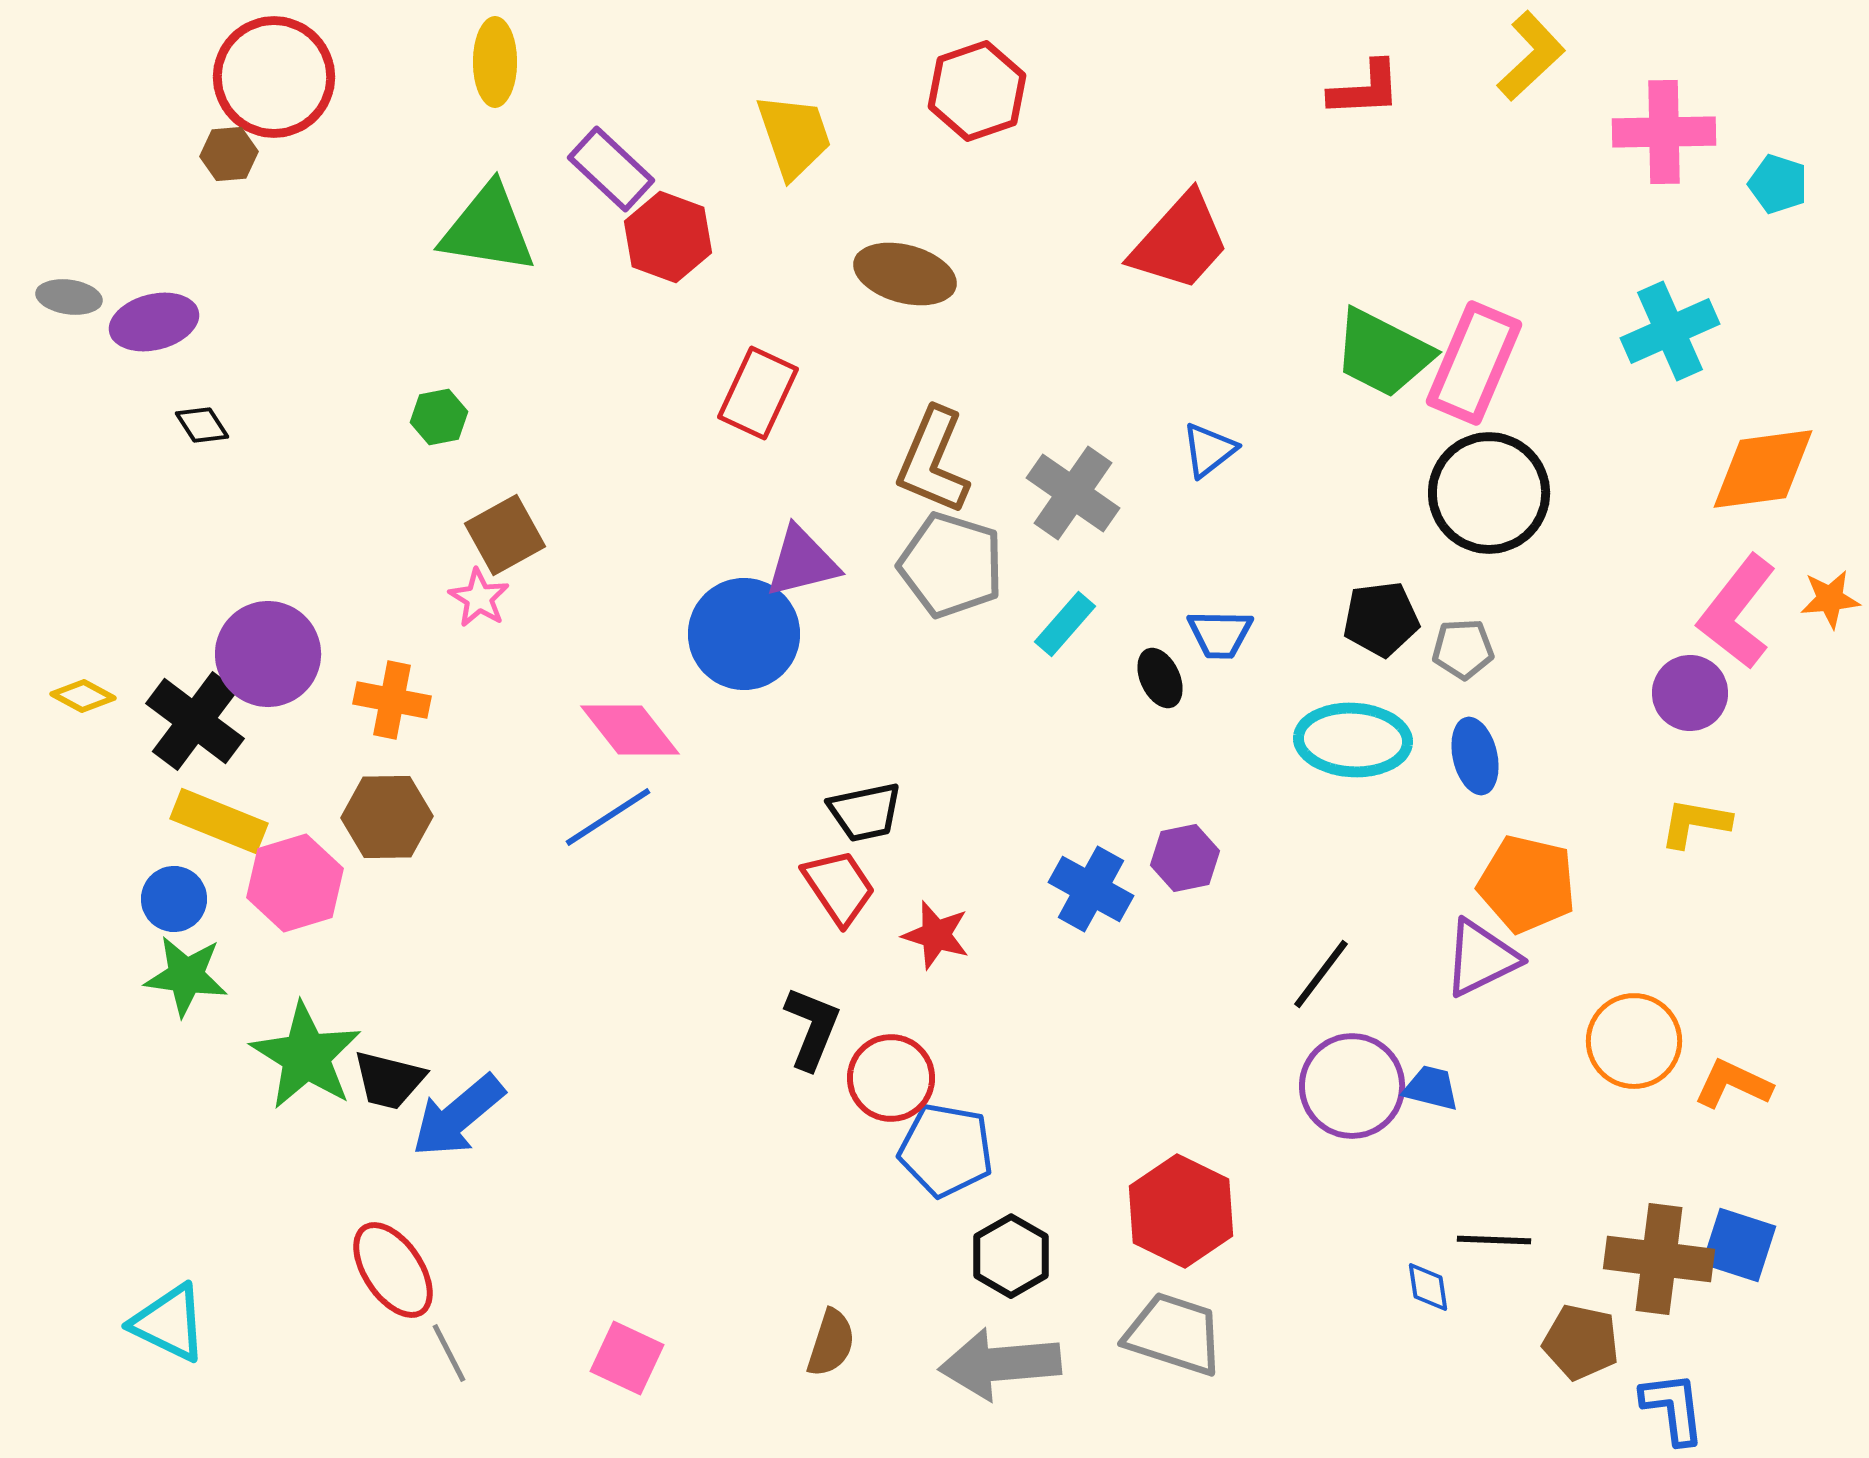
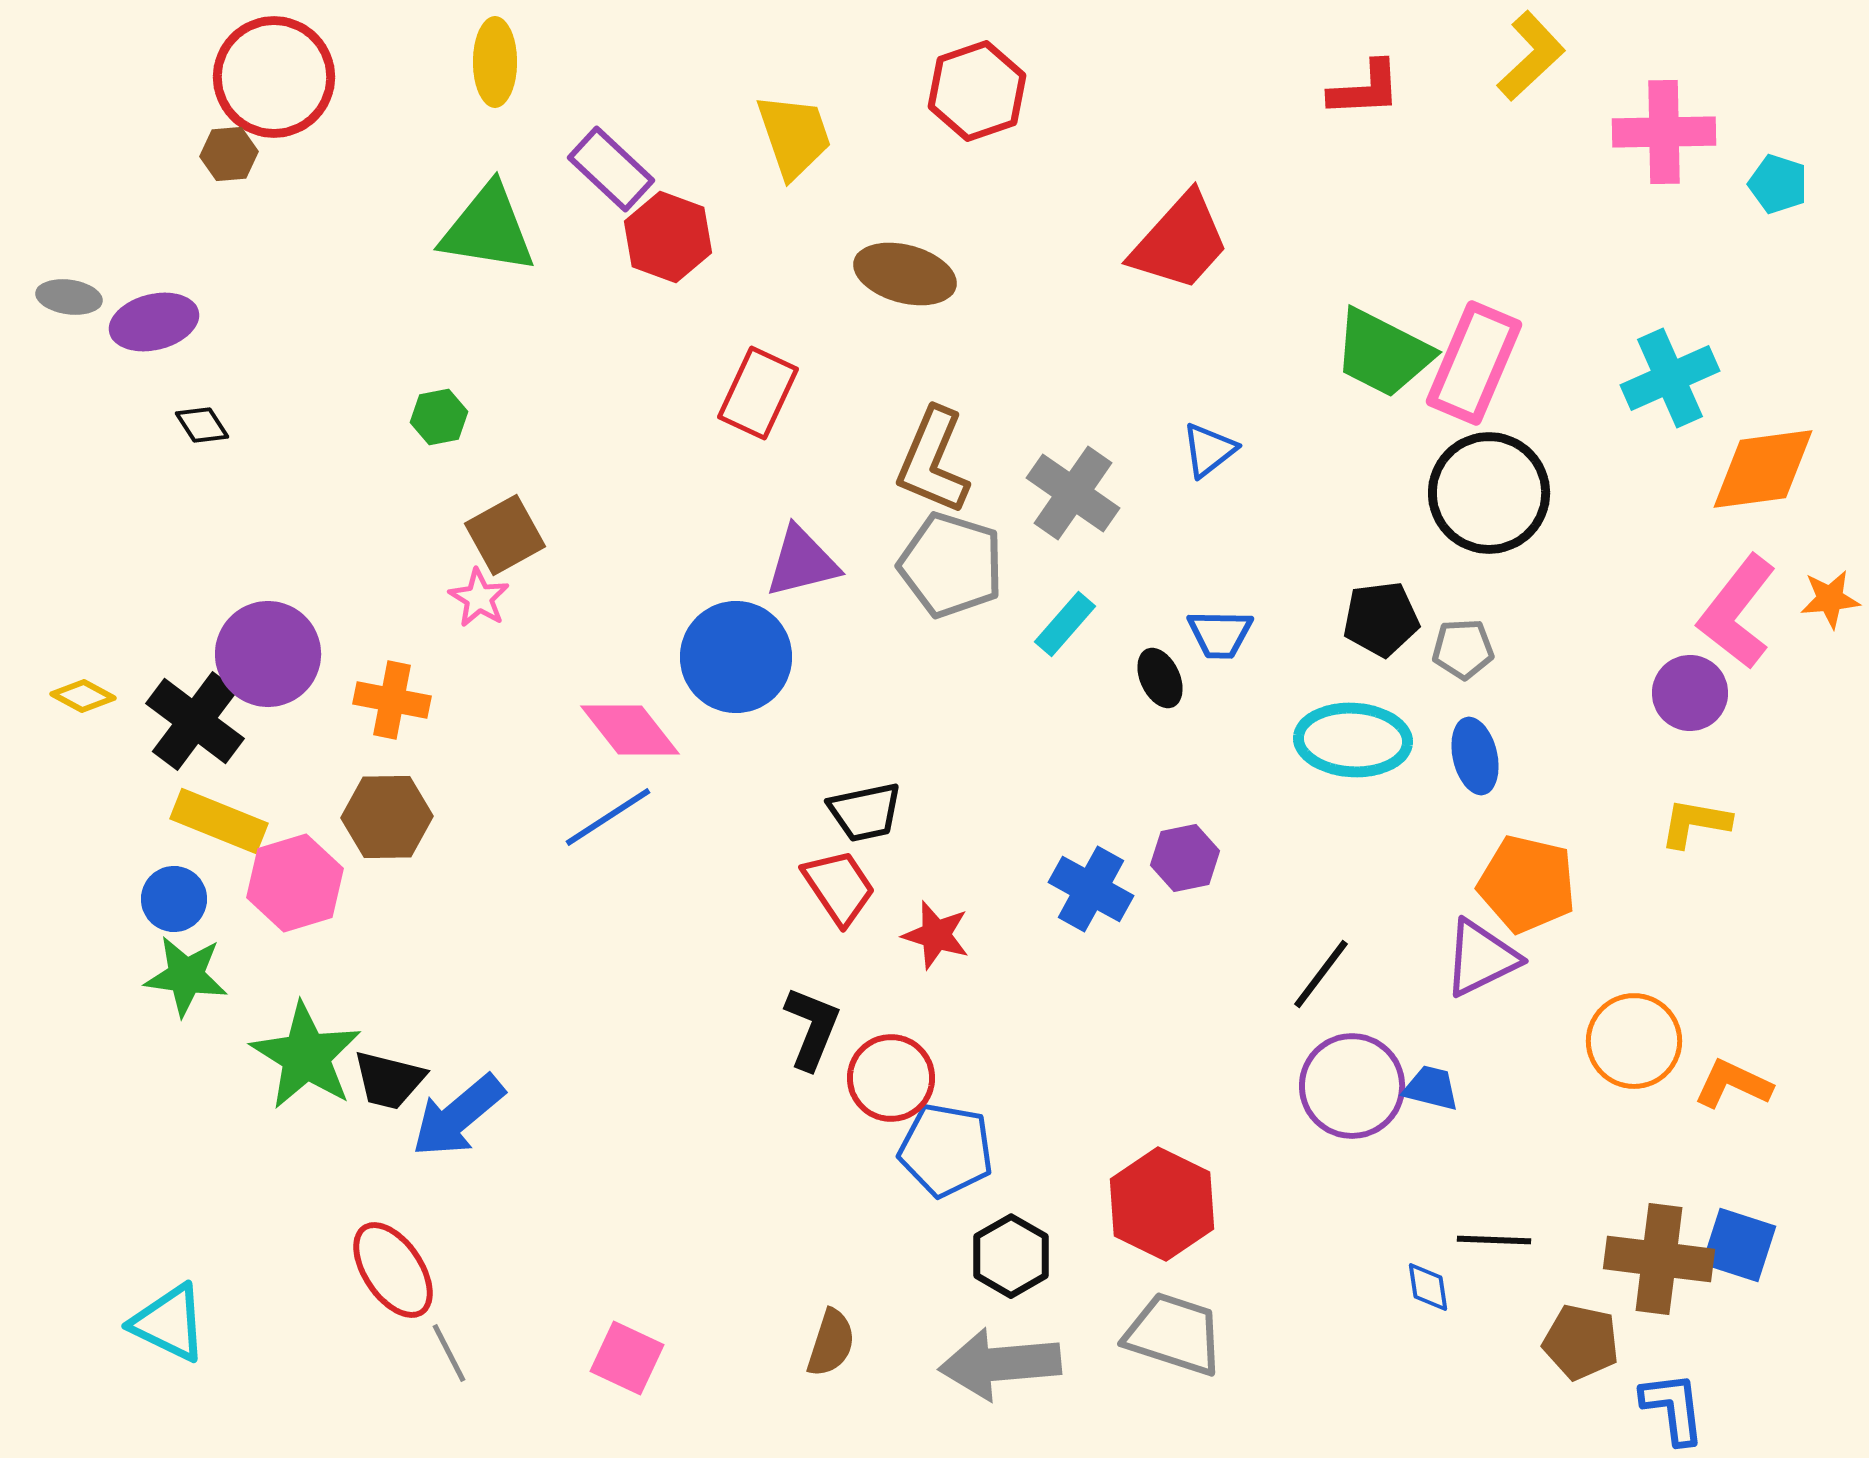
cyan cross at (1670, 331): moved 47 px down
blue circle at (744, 634): moved 8 px left, 23 px down
red hexagon at (1181, 1211): moved 19 px left, 7 px up
